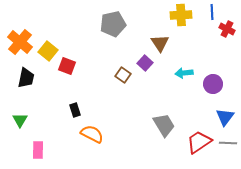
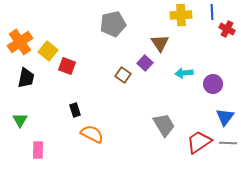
orange cross: rotated 15 degrees clockwise
